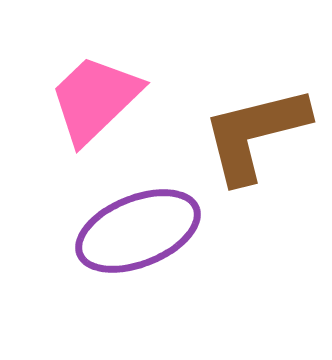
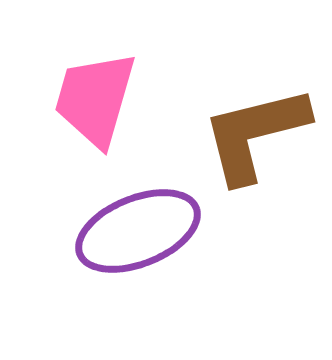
pink trapezoid: rotated 30 degrees counterclockwise
